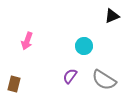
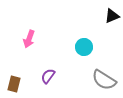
pink arrow: moved 2 px right, 2 px up
cyan circle: moved 1 px down
purple semicircle: moved 22 px left
